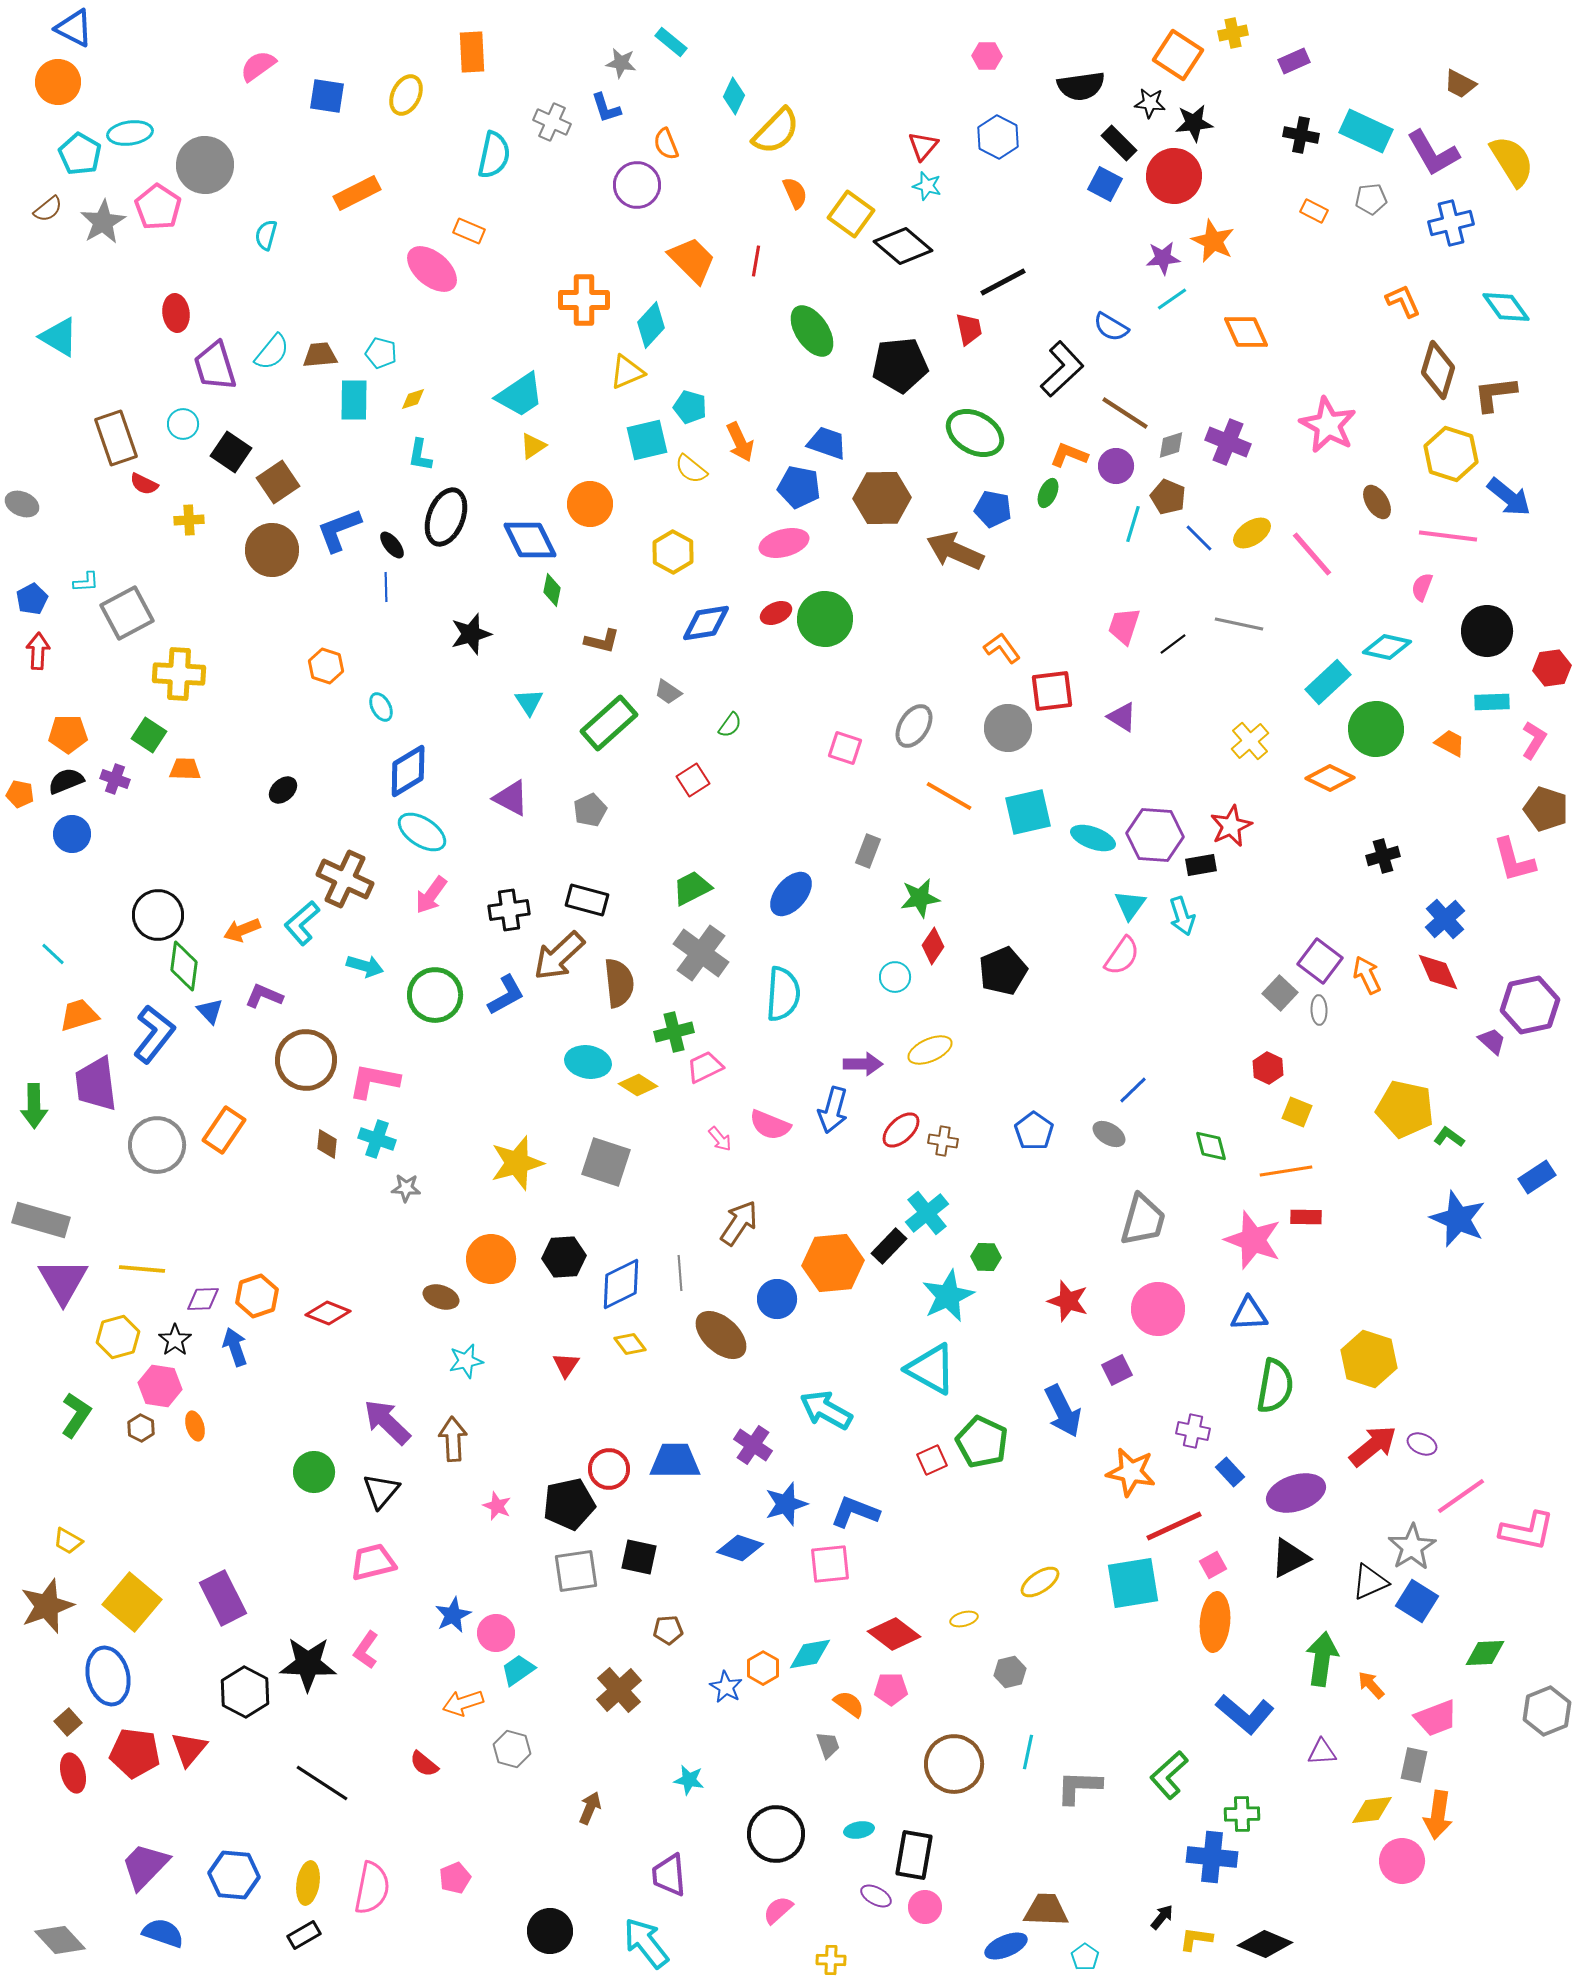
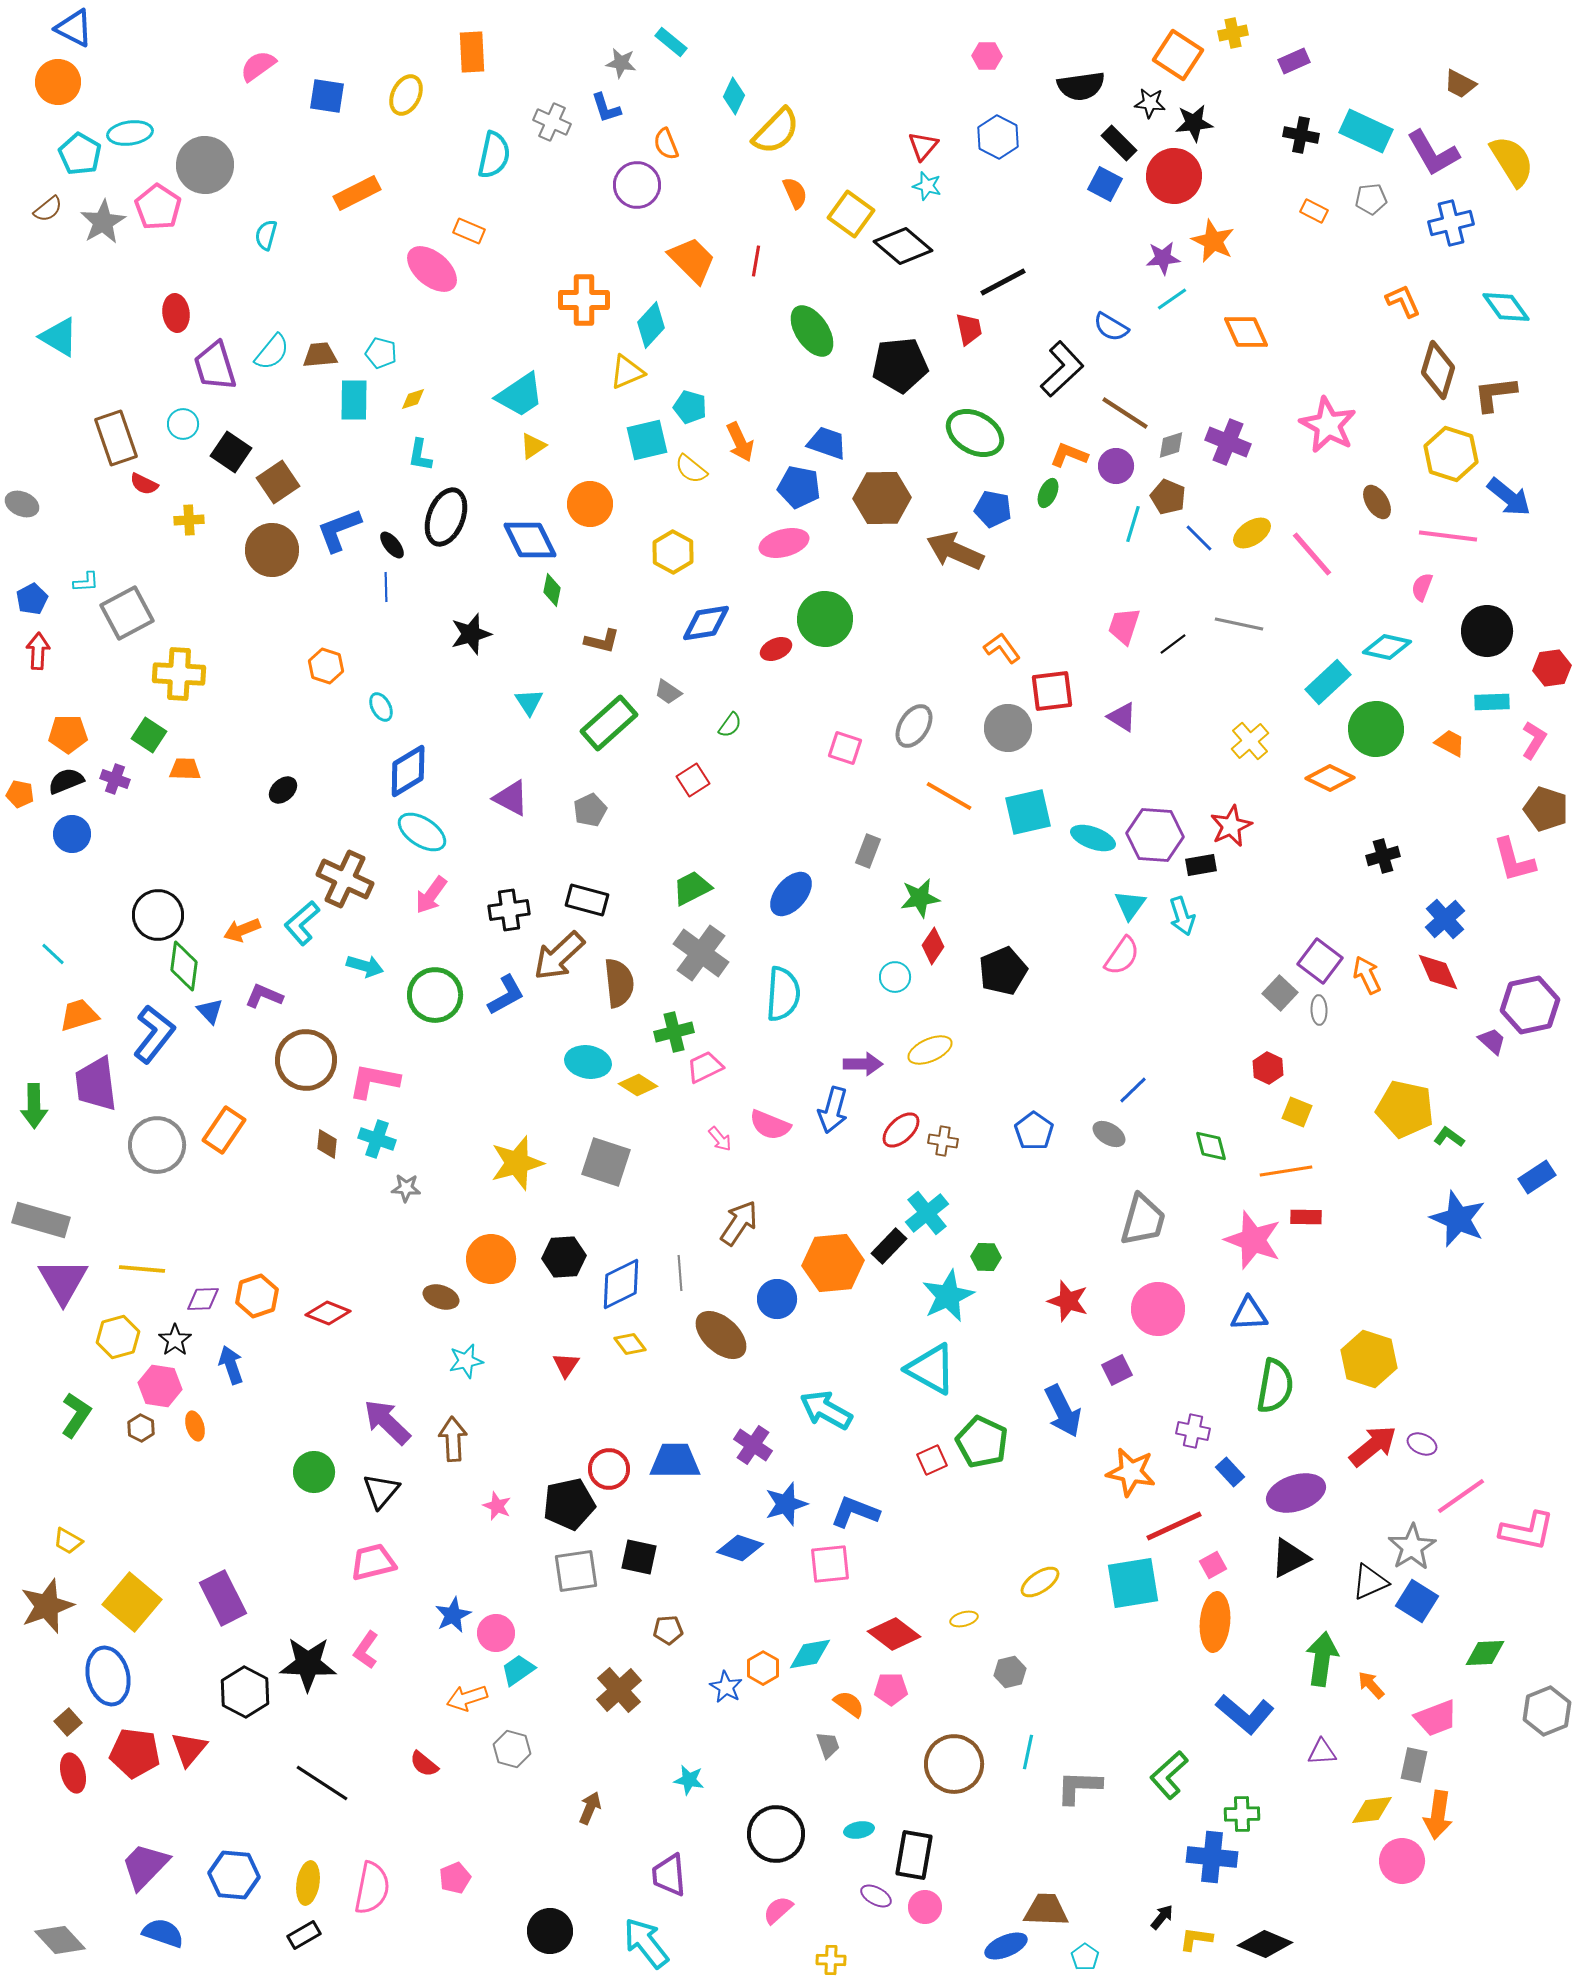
red ellipse at (776, 613): moved 36 px down
blue arrow at (235, 1347): moved 4 px left, 18 px down
orange arrow at (463, 1703): moved 4 px right, 5 px up
